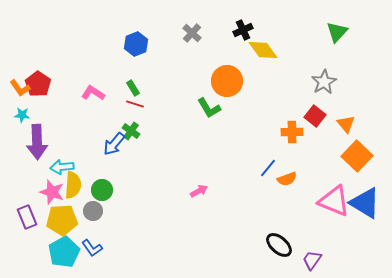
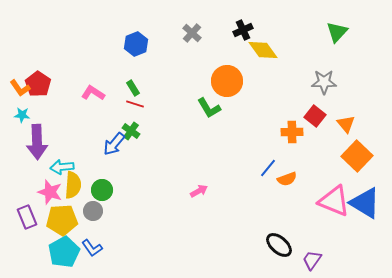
gray star: rotated 30 degrees clockwise
pink star: moved 2 px left
